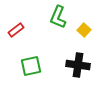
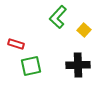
green L-shape: rotated 20 degrees clockwise
red rectangle: moved 14 px down; rotated 56 degrees clockwise
black cross: rotated 10 degrees counterclockwise
